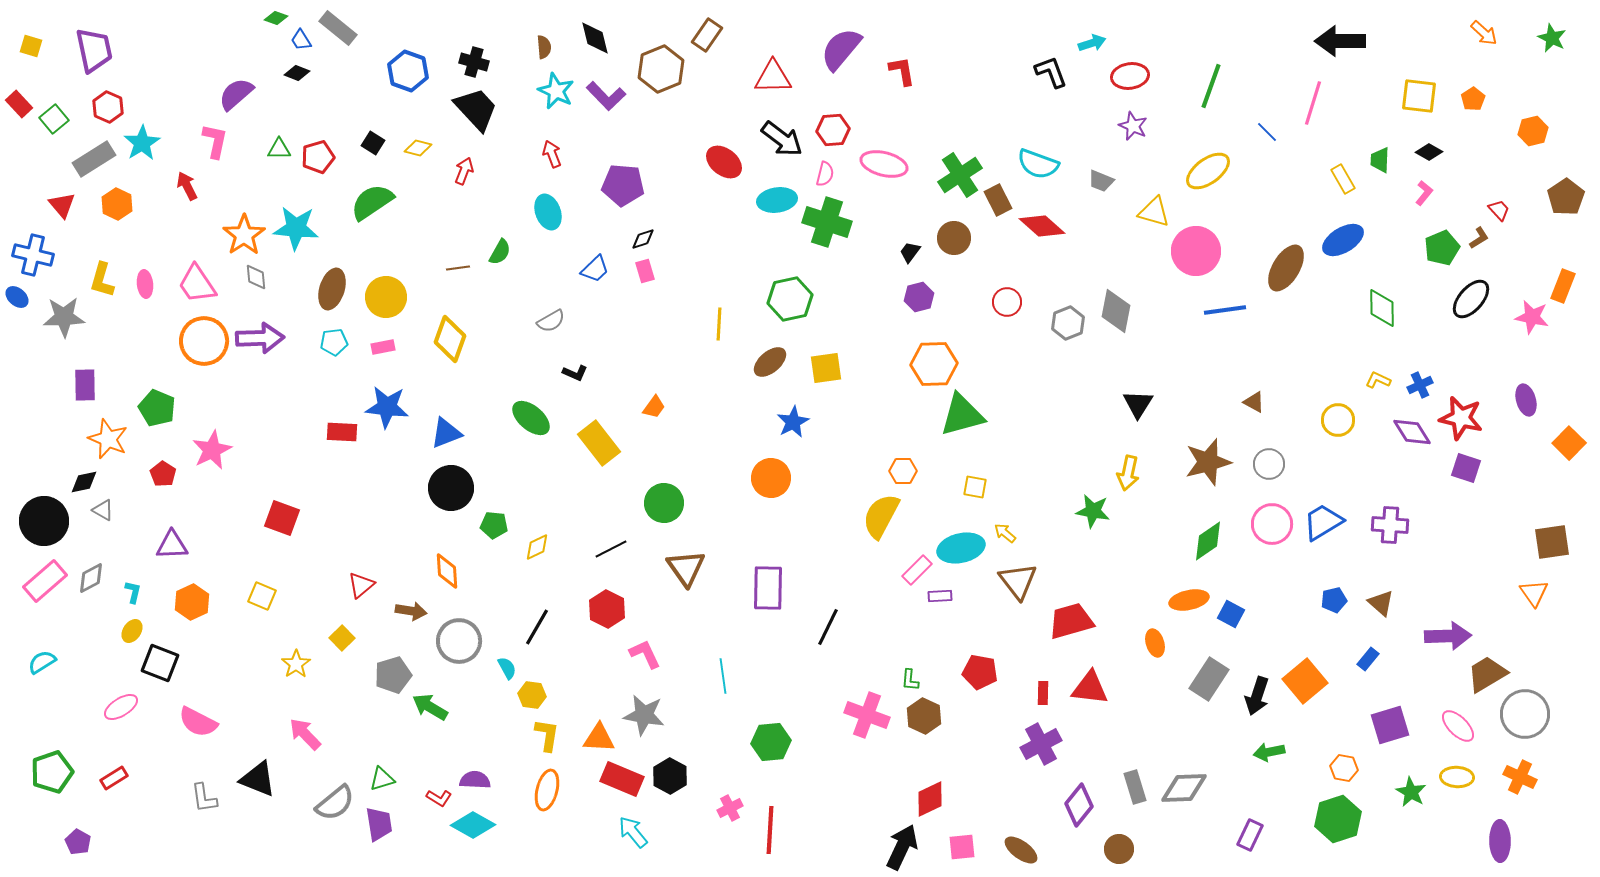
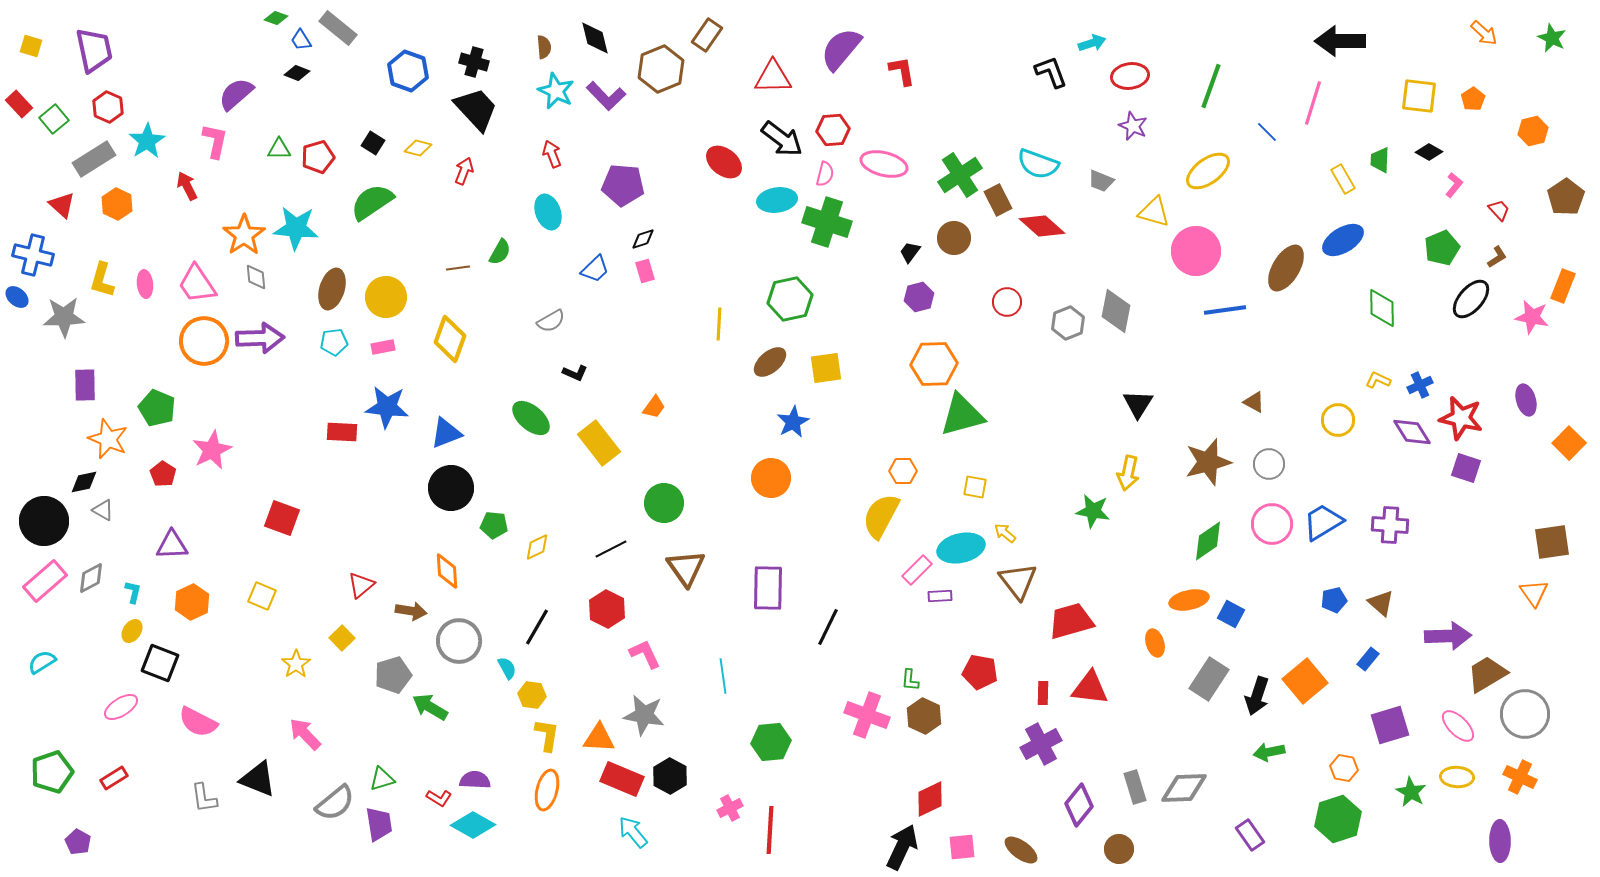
cyan star at (142, 143): moved 5 px right, 2 px up
pink L-shape at (1424, 193): moved 30 px right, 8 px up
red triangle at (62, 205): rotated 8 degrees counterclockwise
brown L-shape at (1479, 238): moved 18 px right, 19 px down
purple rectangle at (1250, 835): rotated 60 degrees counterclockwise
